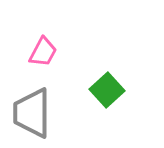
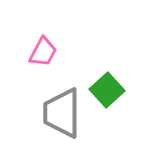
gray trapezoid: moved 30 px right
